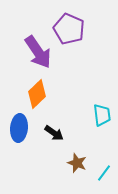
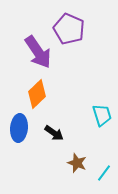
cyan trapezoid: rotated 10 degrees counterclockwise
